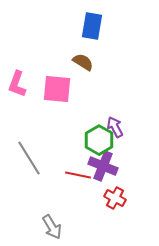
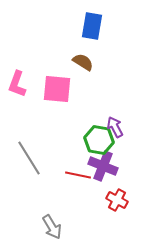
green hexagon: rotated 20 degrees counterclockwise
red cross: moved 2 px right, 2 px down
